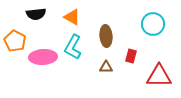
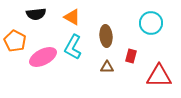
cyan circle: moved 2 px left, 1 px up
pink ellipse: rotated 24 degrees counterclockwise
brown triangle: moved 1 px right
